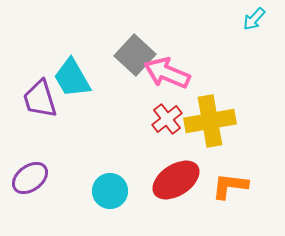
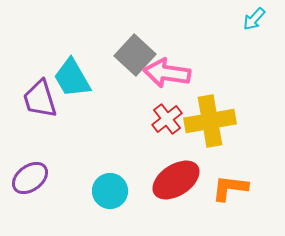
pink arrow: rotated 15 degrees counterclockwise
orange L-shape: moved 2 px down
